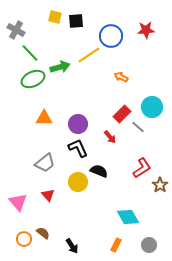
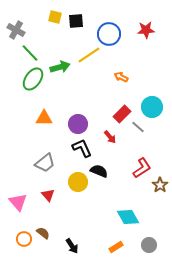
blue circle: moved 2 px left, 2 px up
green ellipse: rotated 30 degrees counterclockwise
black L-shape: moved 4 px right
orange rectangle: moved 2 px down; rotated 32 degrees clockwise
